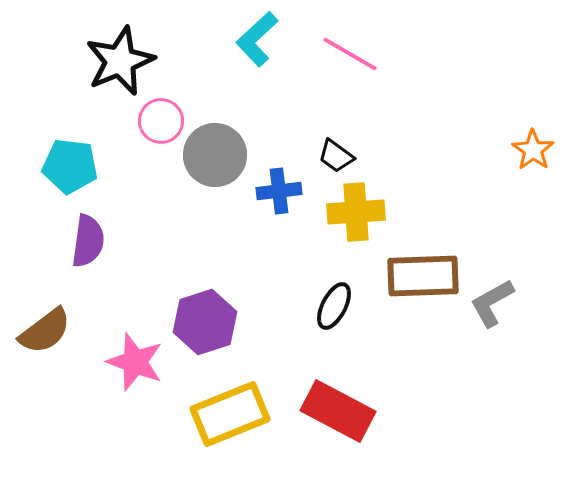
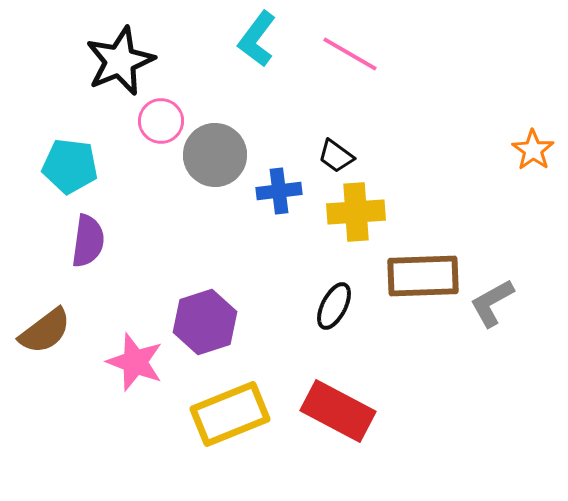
cyan L-shape: rotated 10 degrees counterclockwise
